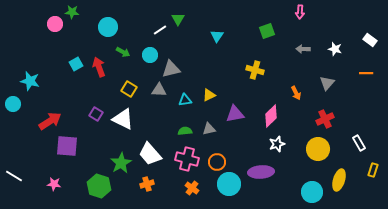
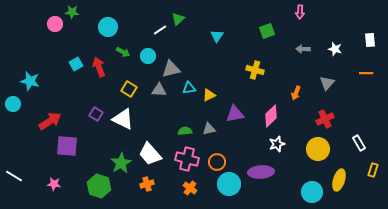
green triangle at (178, 19): rotated 16 degrees clockwise
white rectangle at (370, 40): rotated 48 degrees clockwise
cyan circle at (150, 55): moved 2 px left, 1 px down
orange arrow at (296, 93): rotated 48 degrees clockwise
cyan triangle at (185, 100): moved 4 px right, 12 px up
orange cross at (192, 188): moved 2 px left
